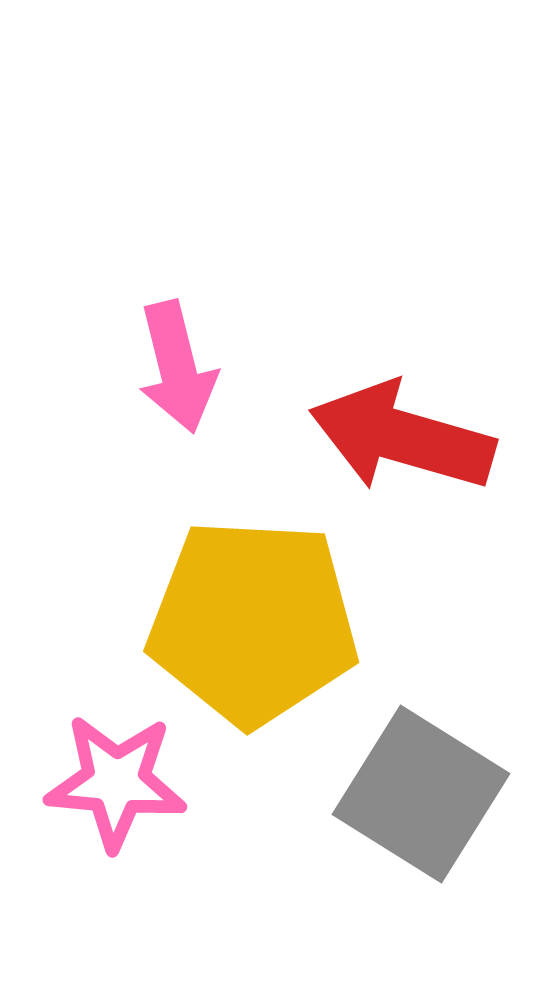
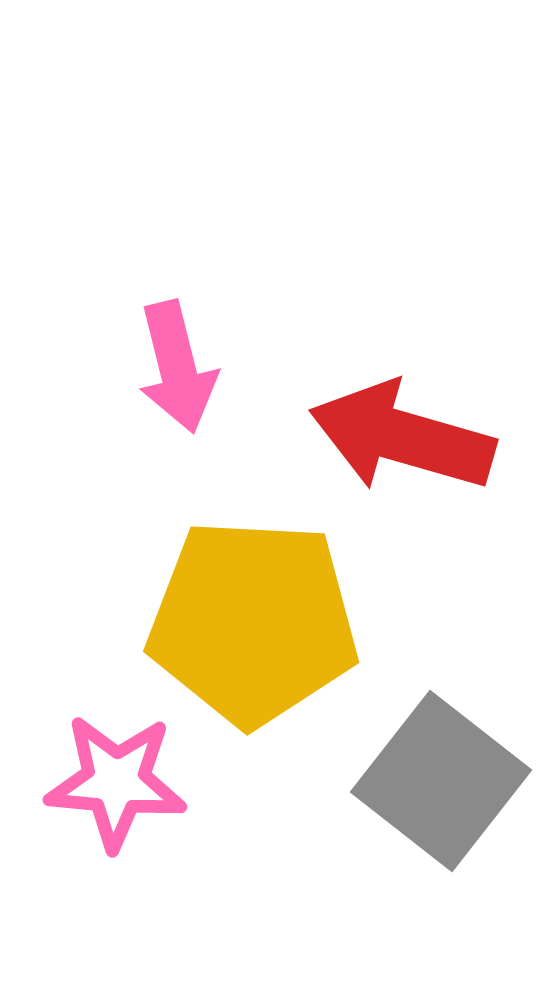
gray square: moved 20 px right, 13 px up; rotated 6 degrees clockwise
